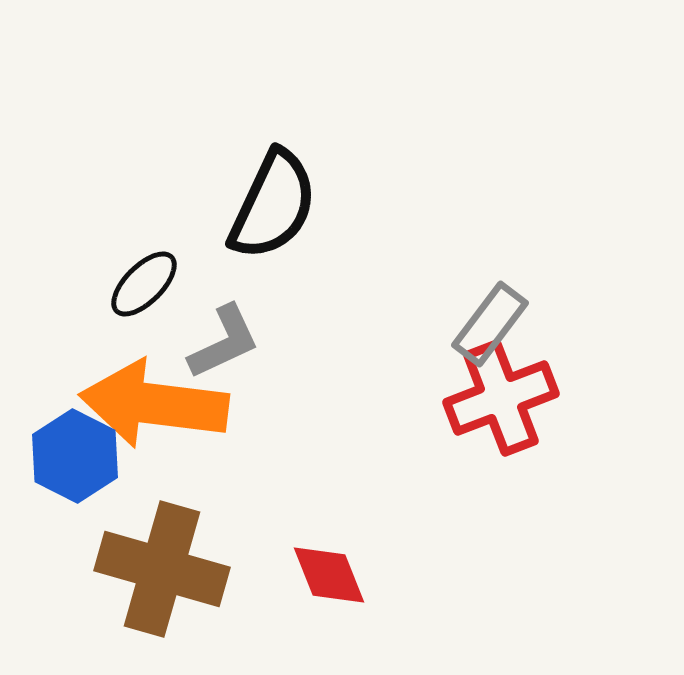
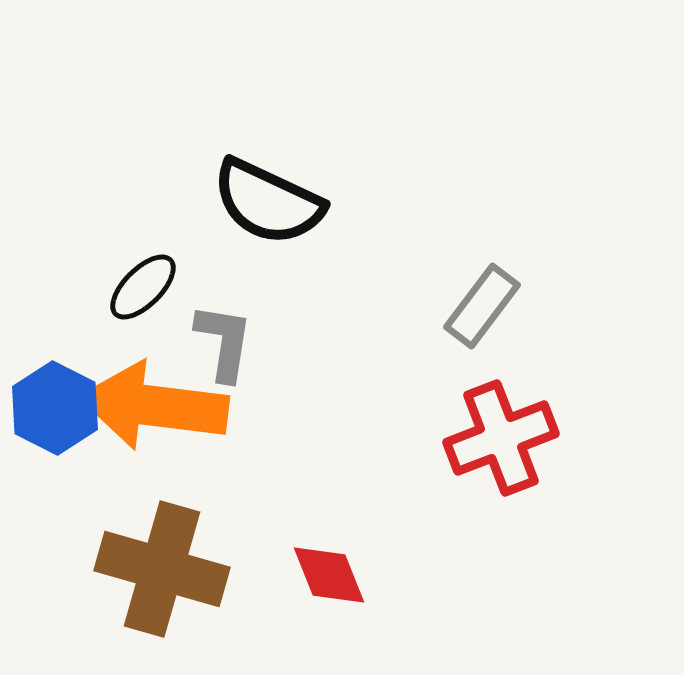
black semicircle: moved 5 px left, 3 px up; rotated 90 degrees clockwise
black ellipse: moved 1 px left, 3 px down
gray rectangle: moved 8 px left, 18 px up
gray L-shape: rotated 56 degrees counterclockwise
red cross: moved 40 px down
orange arrow: moved 2 px down
blue hexagon: moved 20 px left, 48 px up
